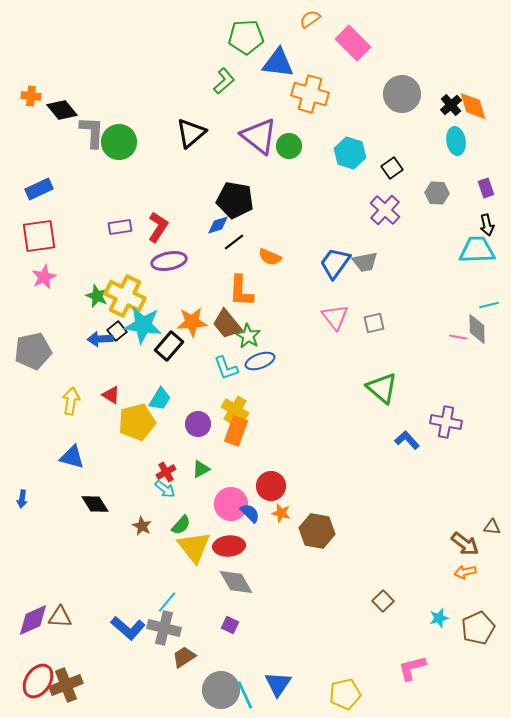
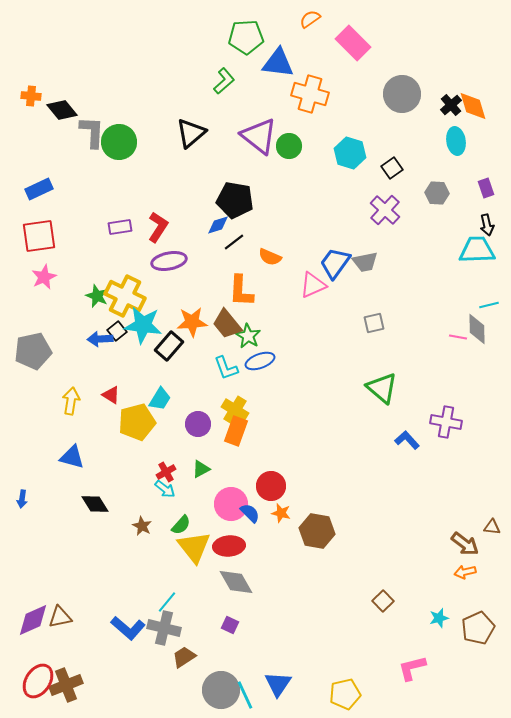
pink triangle at (335, 317): moved 22 px left, 32 px up; rotated 44 degrees clockwise
brown triangle at (60, 617): rotated 15 degrees counterclockwise
